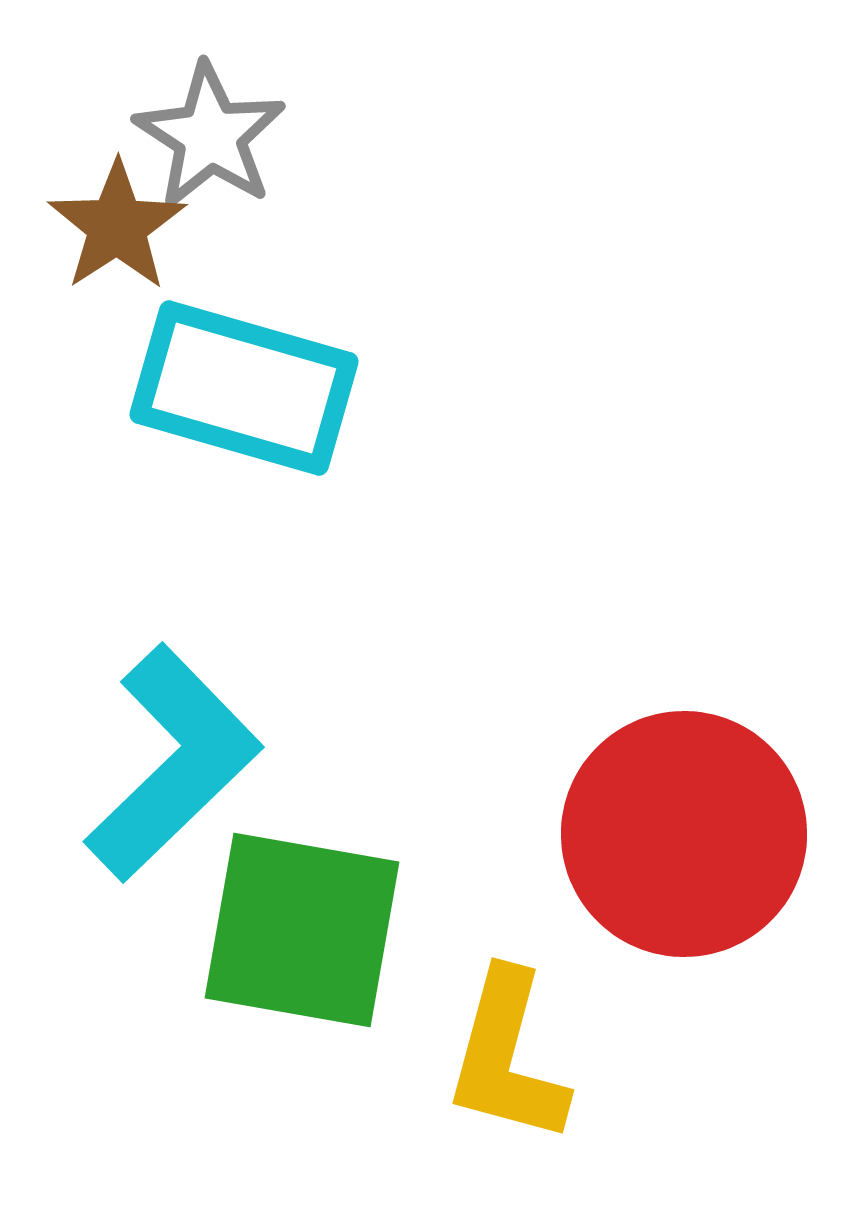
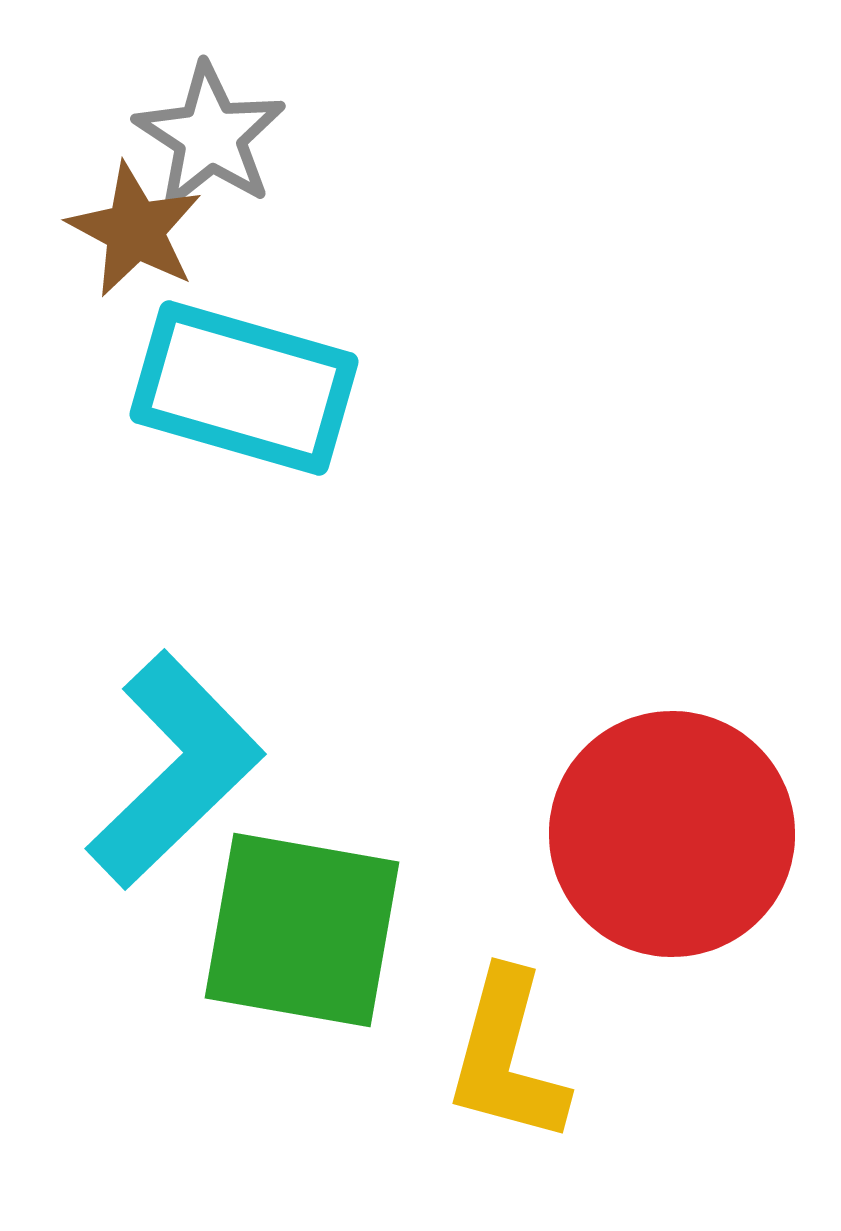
brown star: moved 18 px right, 4 px down; rotated 11 degrees counterclockwise
cyan L-shape: moved 2 px right, 7 px down
red circle: moved 12 px left
